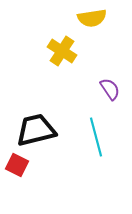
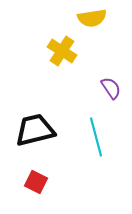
purple semicircle: moved 1 px right, 1 px up
black trapezoid: moved 1 px left
red square: moved 19 px right, 17 px down
